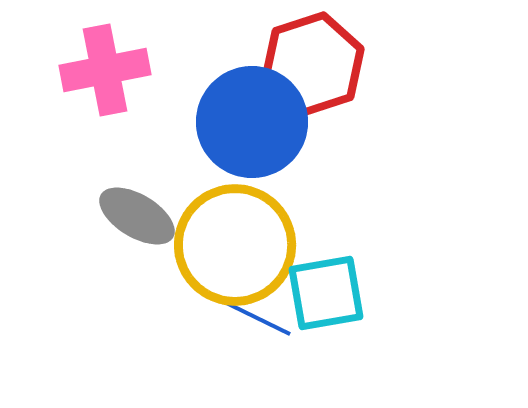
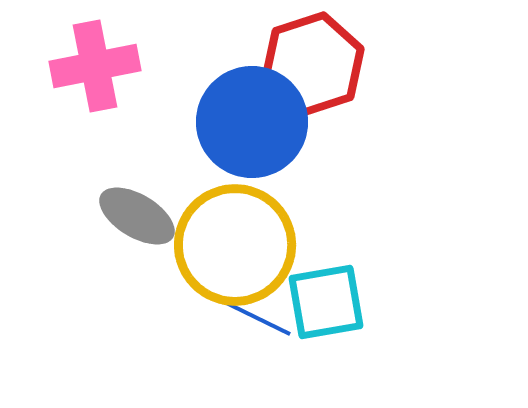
pink cross: moved 10 px left, 4 px up
cyan square: moved 9 px down
